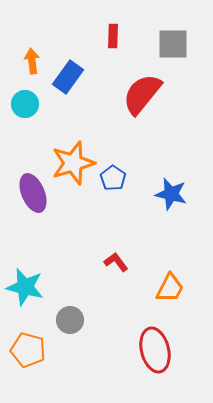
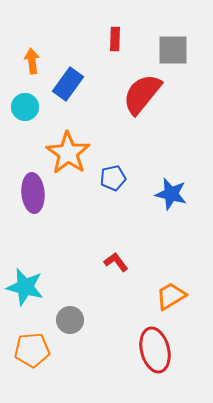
red rectangle: moved 2 px right, 3 px down
gray square: moved 6 px down
blue rectangle: moved 7 px down
cyan circle: moved 3 px down
orange star: moved 5 px left, 10 px up; rotated 21 degrees counterclockwise
blue pentagon: rotated 25 degrees clockwise
purple ellipse: rotated 18 degrees clockwise
orange trapezoid: moved 1 px right, 8 px down; rotated 148 degrees counterclockwise
orange pentagon: moved 4 px right; rotated 20 degrees counterclockwise
